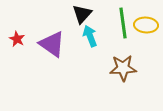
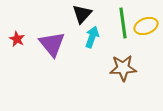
yellow ellipse: moved 1 px down; rotated 25 degrees counterclockwise
cyan arrow: moved 2 px right, 1 px down; rotated 40 degrees clockwise
purple triangle: rotated 16 degrees clockwise
